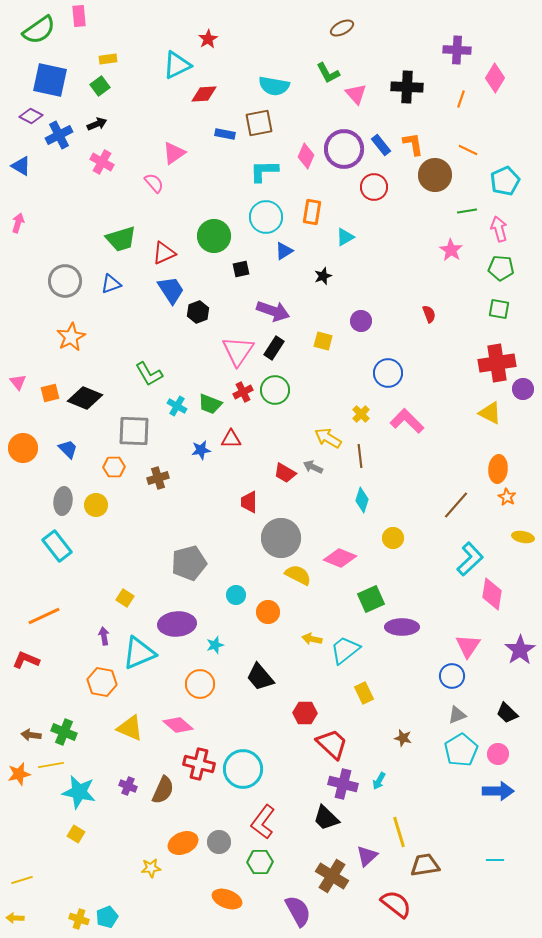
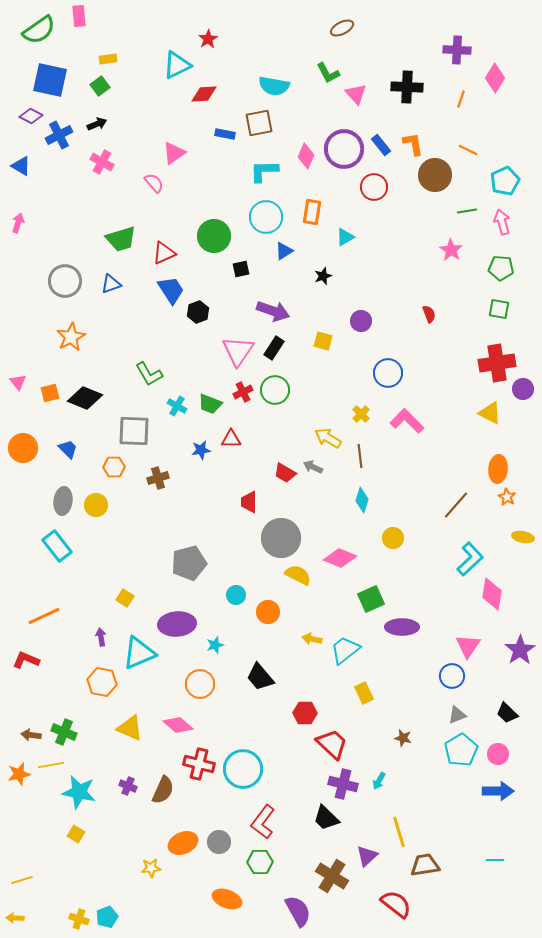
pink arrow at (499, 229): moved 3 px right, 7 px up
purple arrow at (104, 636): moved 3 px left, 1 px down
